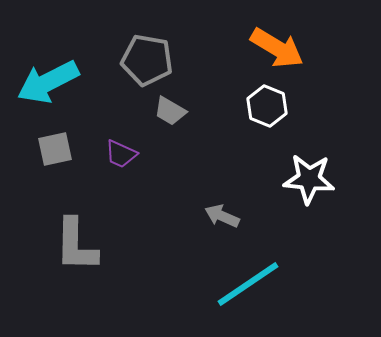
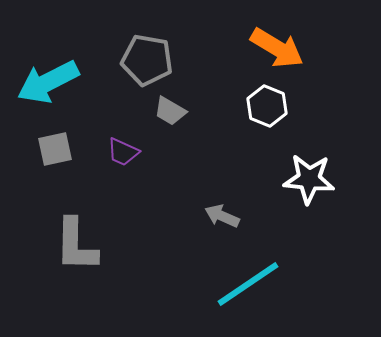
purple trapezoid: moved 2 px right, 2 px up
